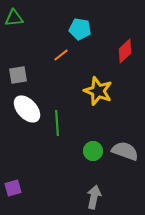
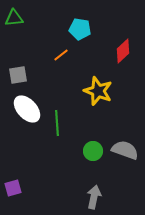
red diamond: moved 2 px left
gray semicircle: moved 1 px up
